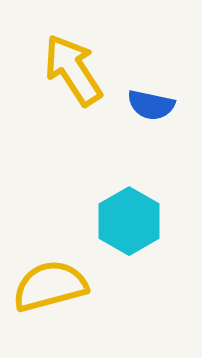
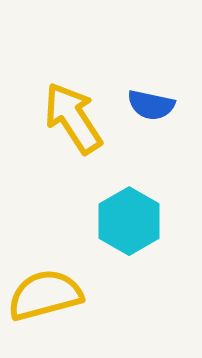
yellow arrow: moved 48 px down
yellow semicircle: moved 5 px left, 9 px down
